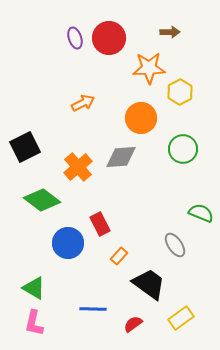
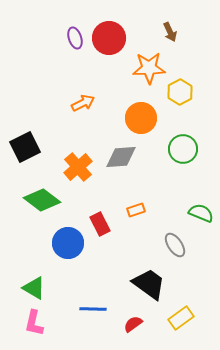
brown arrow: rotated 66 degrees clockwise
orange rectangle: moved 17 px right, 46 px up; rotated 30 degrees clockwise
